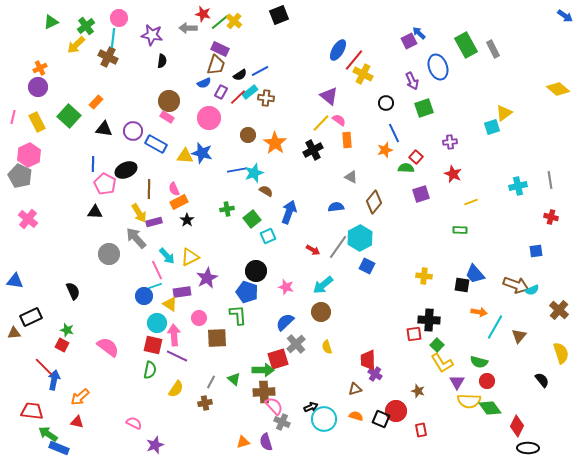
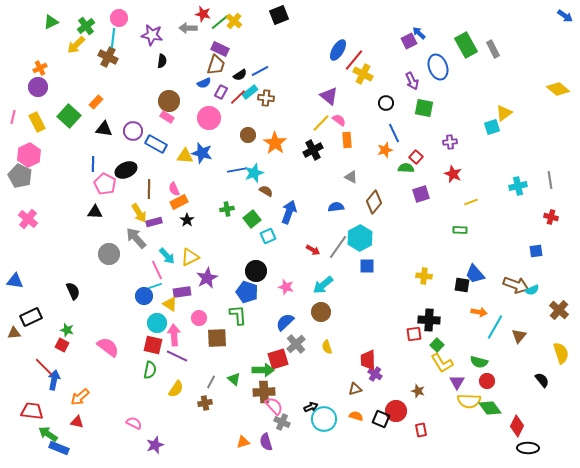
green square at (424, 108): rotated 30 degrees clockwise
blue square at (367, 266): rotated 28 degrees counterclockwise
